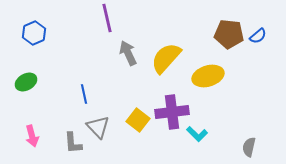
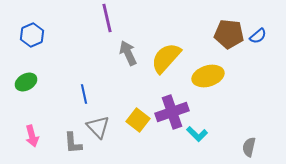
blue hexagon: moved 2 px left, 2 px down
purple cross: rotated 12 degrees counterclockwise
